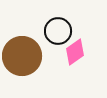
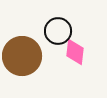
pink diamond: rotated 48 degrees counterclockwise
